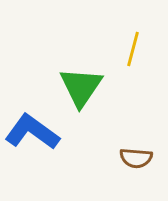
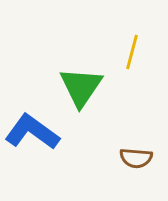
yellow line: moved 1 px left, 3 px down
